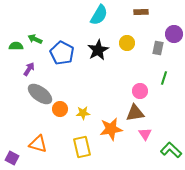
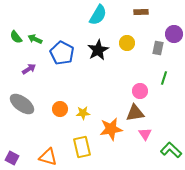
cyan semicircle: moved 1 px left
green semicircle: moved 9 px up; rotated 128 degrees counterclockwise
purple arrow: rotated 24 degrees clockwise
gray ellipse: moved 18 px left, 10 px down
orange triangle: moved 10 px right, 13 px down
